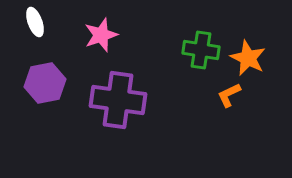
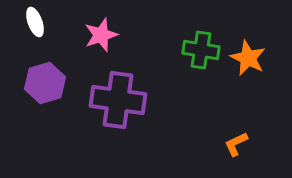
purple hexagon: rotated 6 degrees counterclockwise
orange L-shape: moved 7 px right, 49 px down
